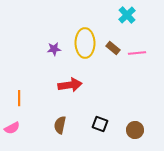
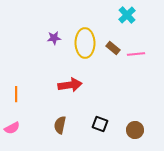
purple star: moved 11 px up
pink line: moved 1 px left, 1 px down
orange line: moved 3 px left, 4 px up
